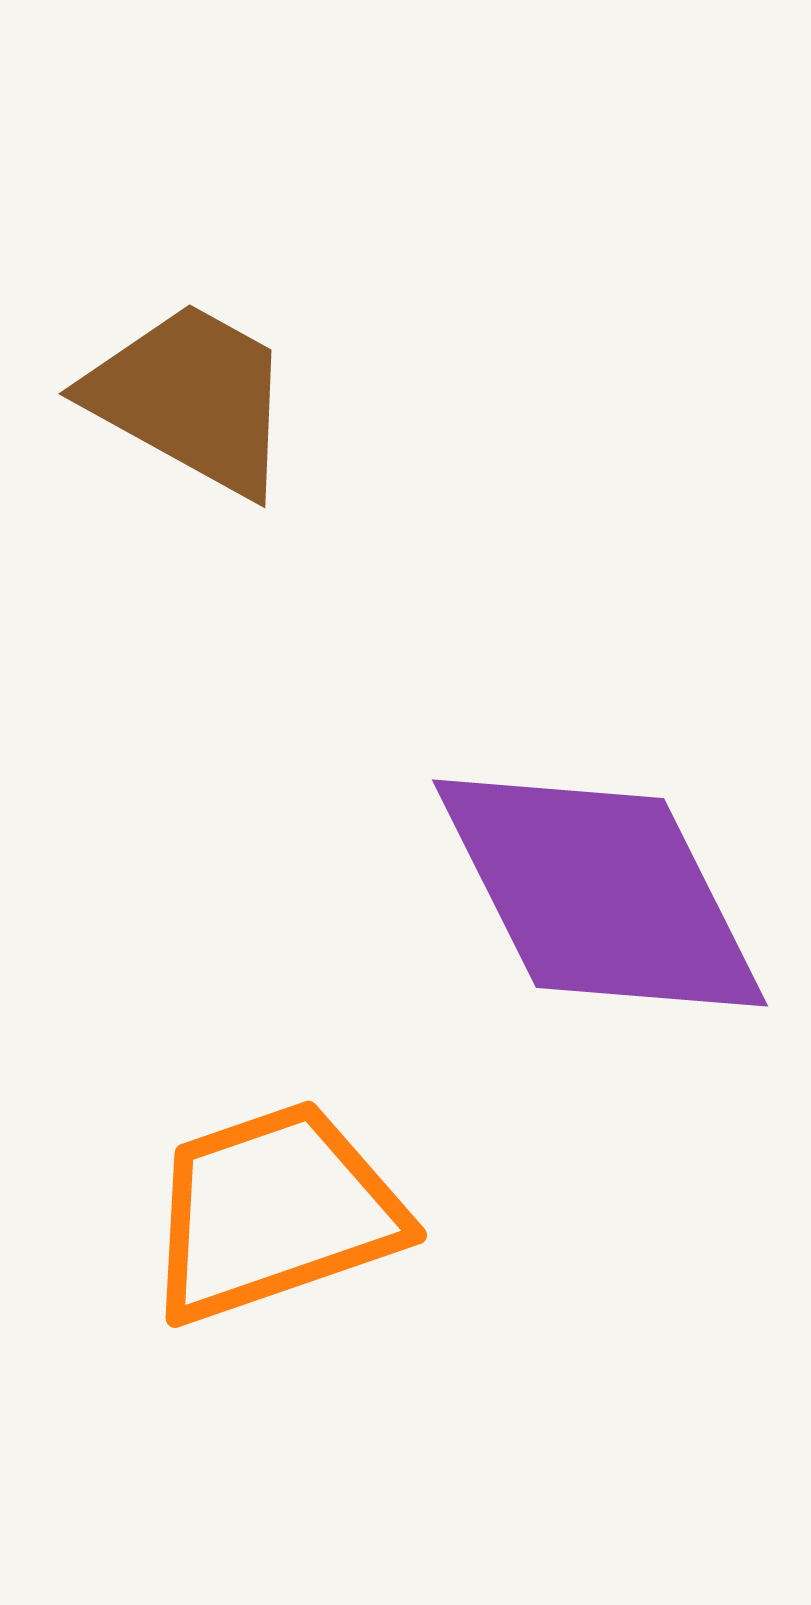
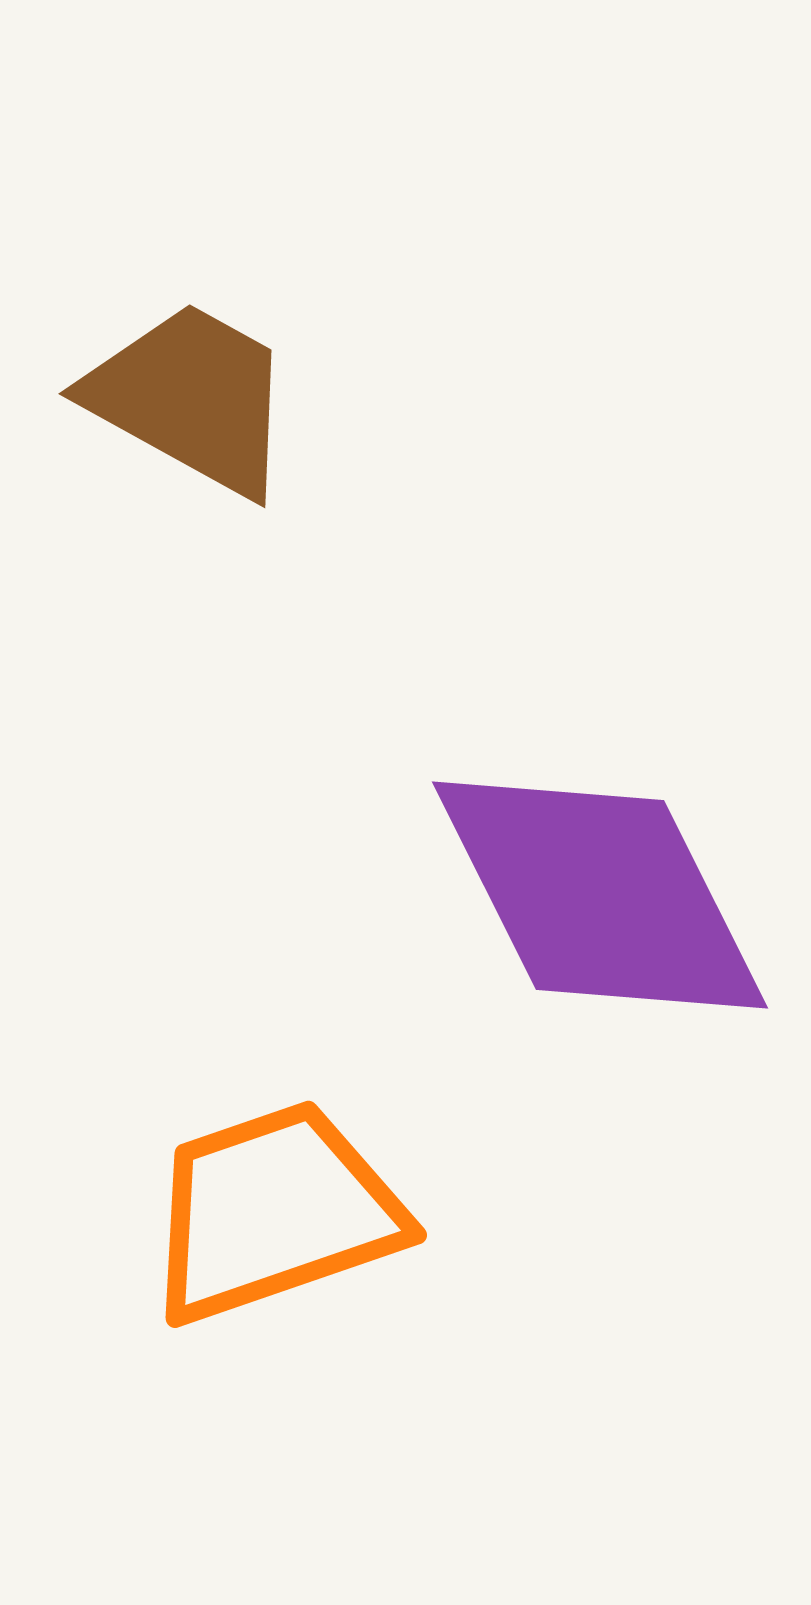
purple diamond: moved 2 px down
